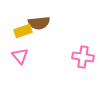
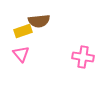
brown semicircle: moved 2 px up
pink triangle: moved 1 px right, 2 px up
